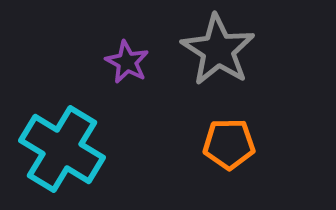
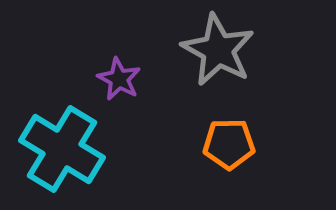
gray star: rotated 4 degrees counterclockwise
purple star: moved 8 px left, 17 px down
